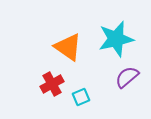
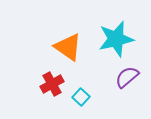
cyan square: rotated 24 degrees counterclockwise
